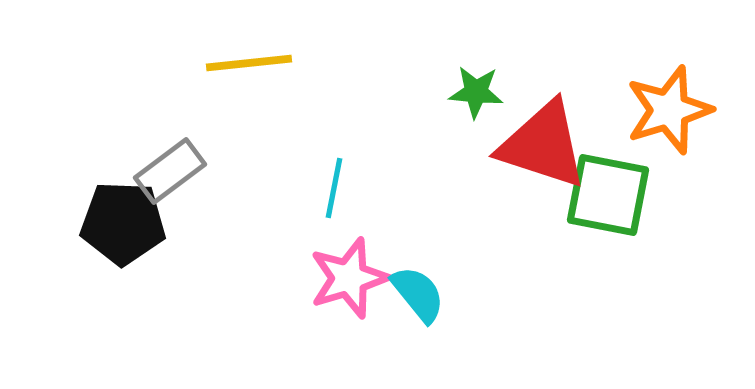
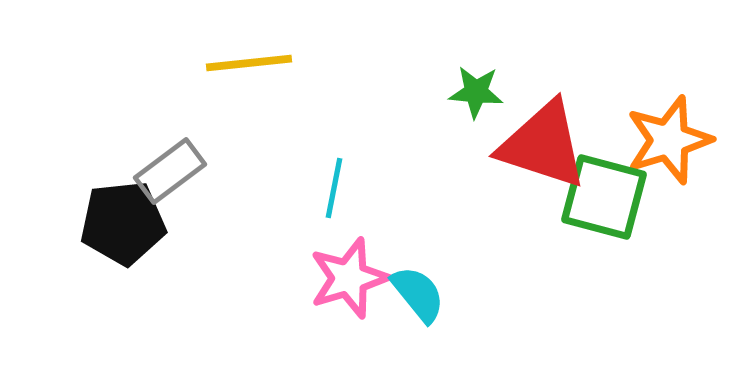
orange star: moved 30 px down
green square: moved 4 px left, 2 px down; rotated 4 degrees clockwise
black pentagon: rotated 8 degrees counterclockwise
